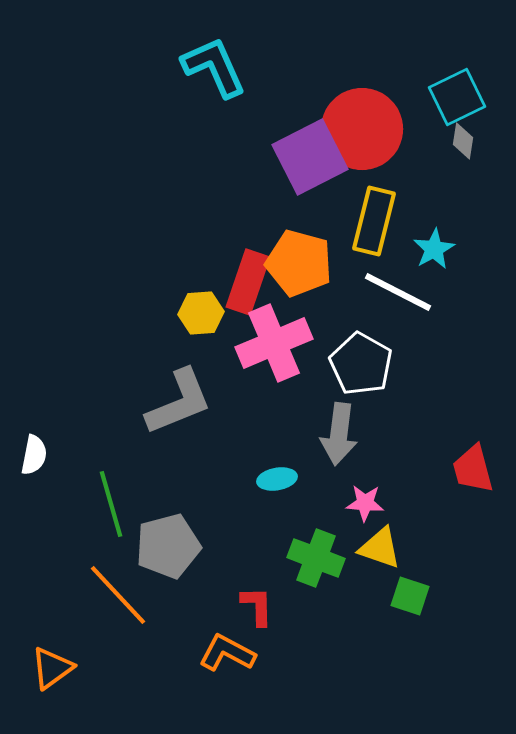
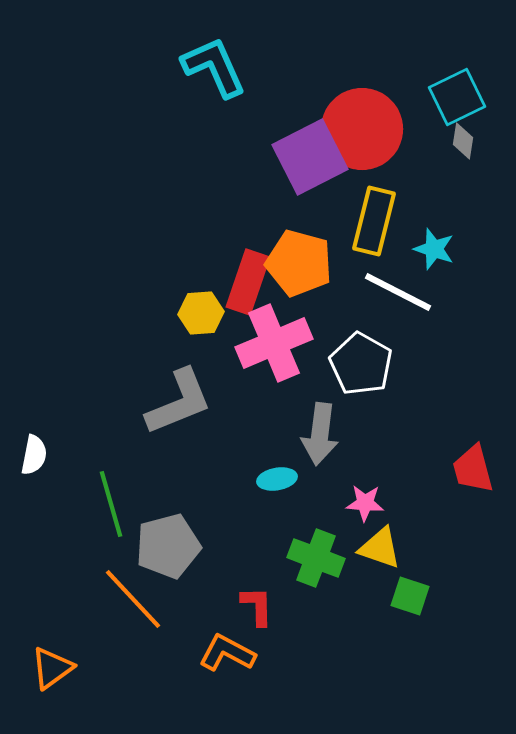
cyan star: rotated 24 degrees counterclockwise
gray arrow: moved 19 px left
orange line: moved 15 px right, 4 px down
